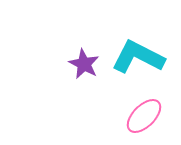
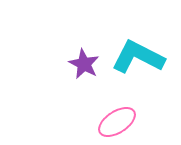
pink ellipse: moved 27 px left, 6 px down; rotated 12 degrees clockwise
